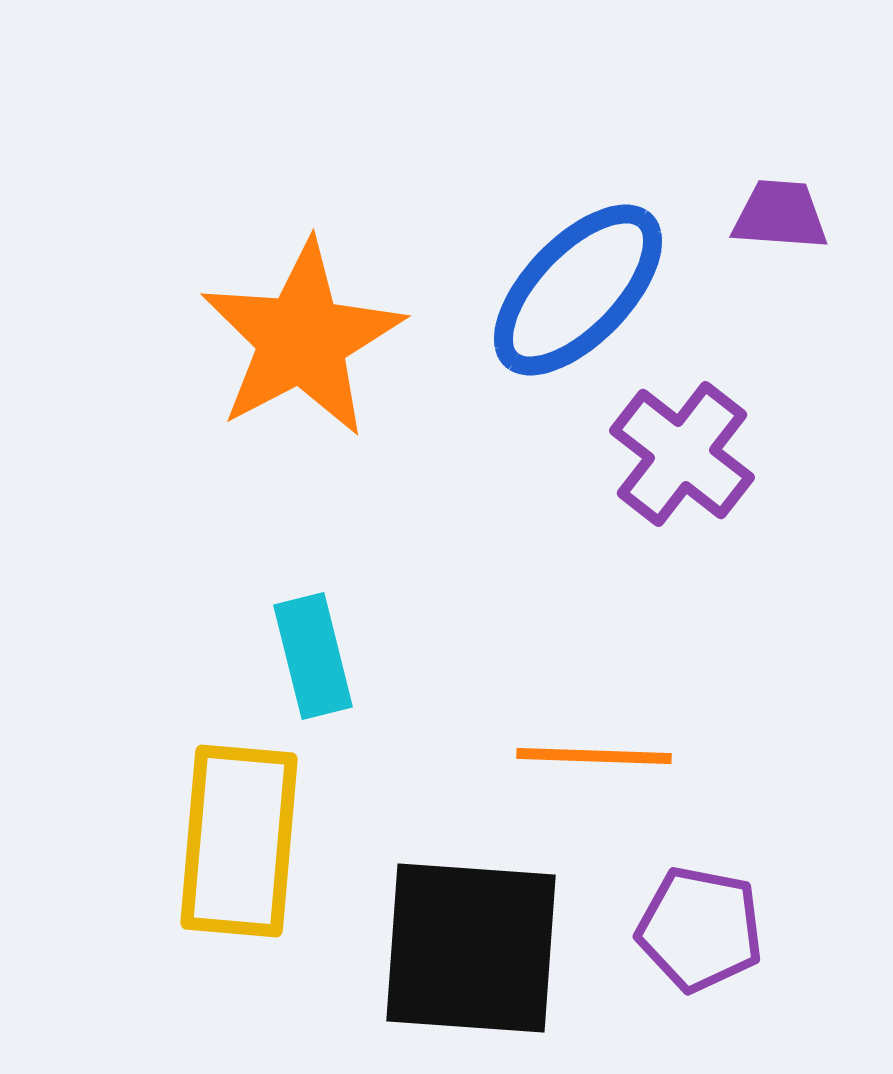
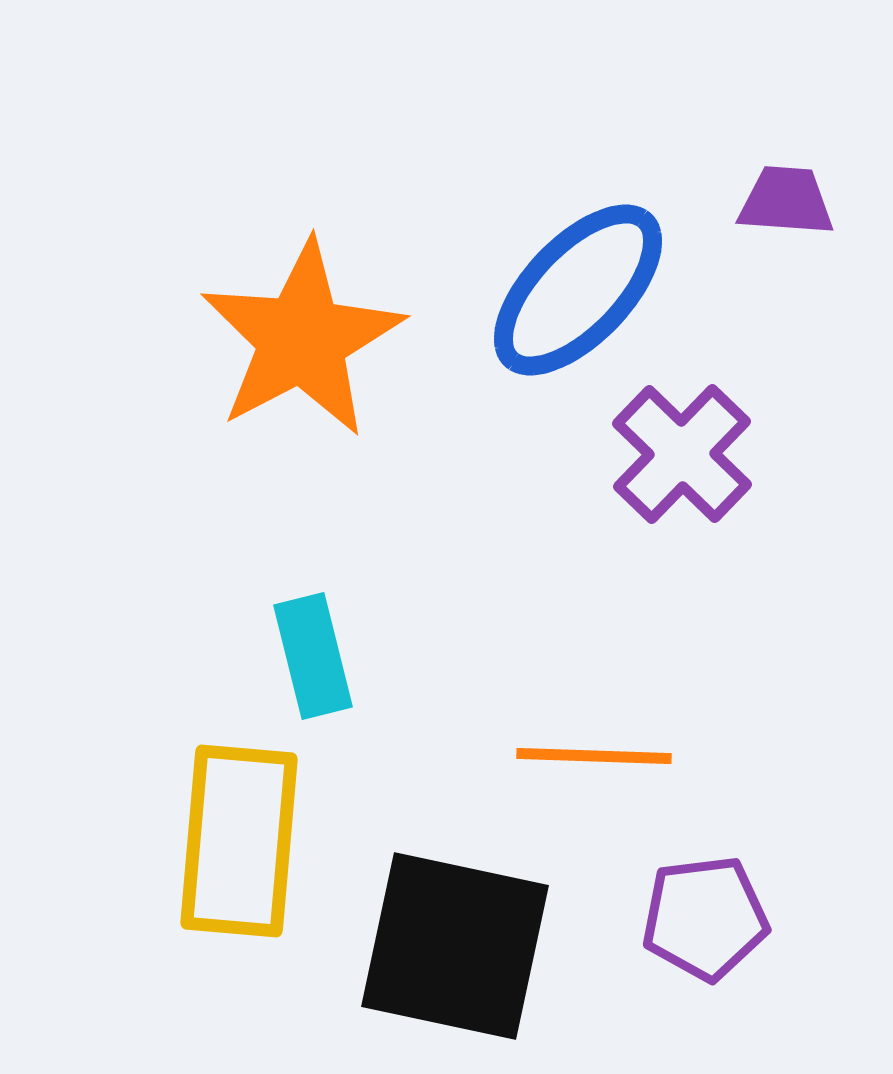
purple trapezoid: moved 6 px right, 14 px up
purple cross: rotated 6 degrees clockwise
purple pentagon: moved 5 px right, 11 px up; rotated 18 degrees counterclockwise
black square: moved 16 px left, 2 px up; rotated 8 degrees clockwise
